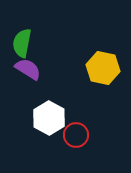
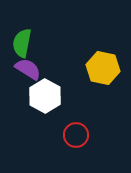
white hexagon: moved 4 px left, 22 px up
